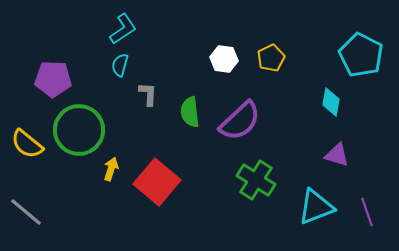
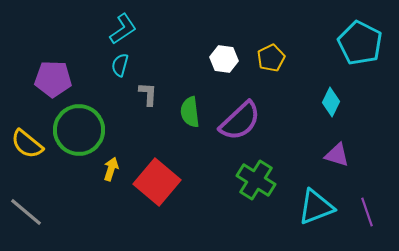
cyan pentagon: moved 1 px left, 12 px up
cyan diamond: rotated 16 degrees clockwise
